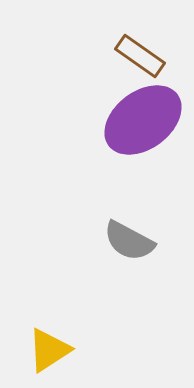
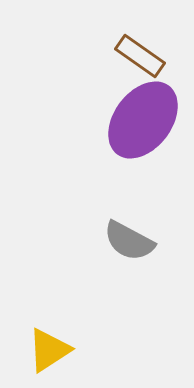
purple ellipse: rotated 16 degrees counterclockwise
